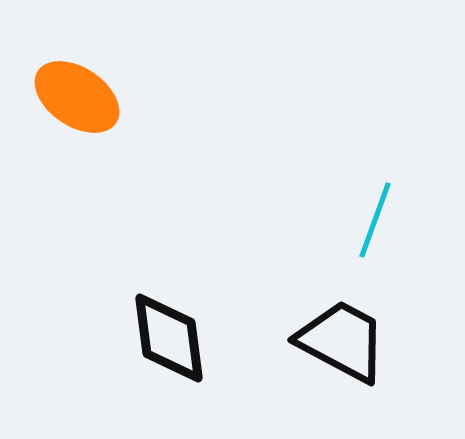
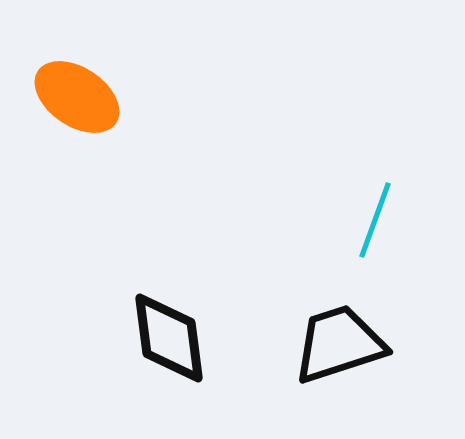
black trapezoid: moved 3 px left, 3 px down; rotated 46 degrees counterclockwise
